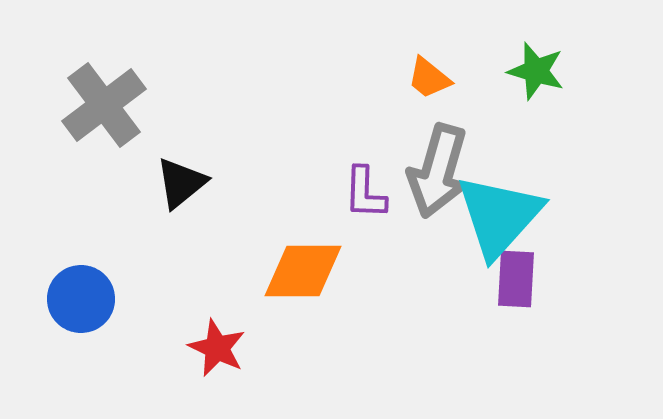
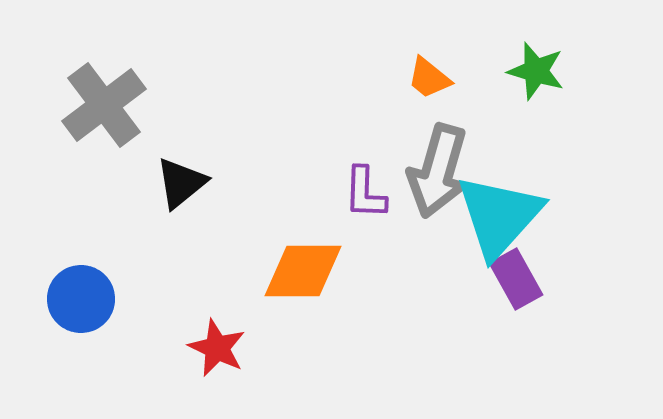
purple rectangle: rotated 32 degrees counterclockwise
